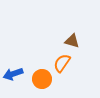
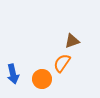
brown triangle: rotated 35 degrees counterclockwise
blue arrow: rotated 84 degrees counterclockwise
